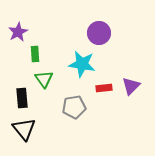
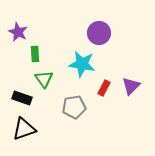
purple star: rotated 18 degrees counterclockwise
red rectangle: rotated 56 degrees counterclockwise
black rectangle: rotated 66 degrees counterclockwise
black triangle: rotated 50 degrees clockwise
